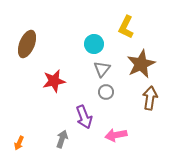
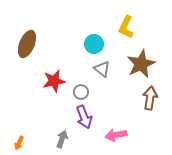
gray triangle: rotated 30 degrees counterclockwise
gray circle: moved 25 px left
